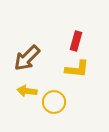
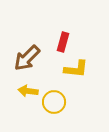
red rectangle: moved 13 px left, 1 px down
yellow L-shape: moved 1 px left
yellow arrow: moved 1 px right
